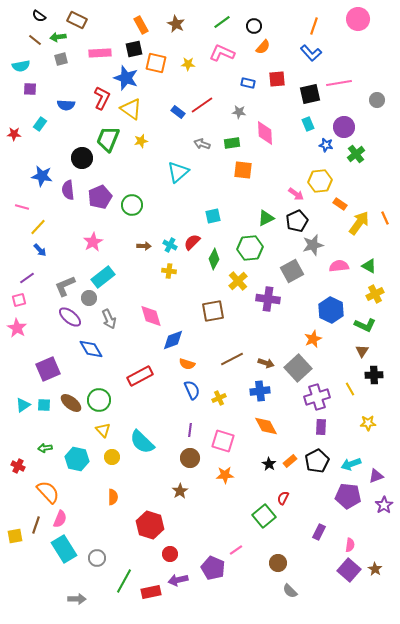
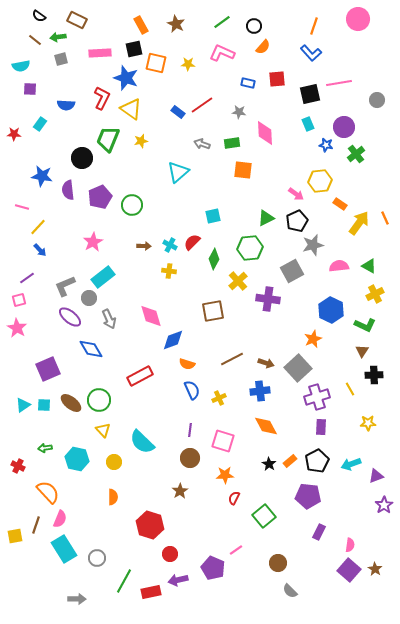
yellow circle at (112, 457): moved 2 px right, 5 px down
purple pentagon at (348, 496): moved 40 px left
red semicircle at (283, 498): moved 49 px left
